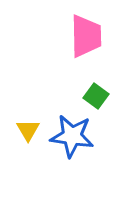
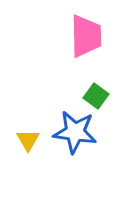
yellow triangle: moved 10 px down
blue star: moved 3 px right, 4 px up
